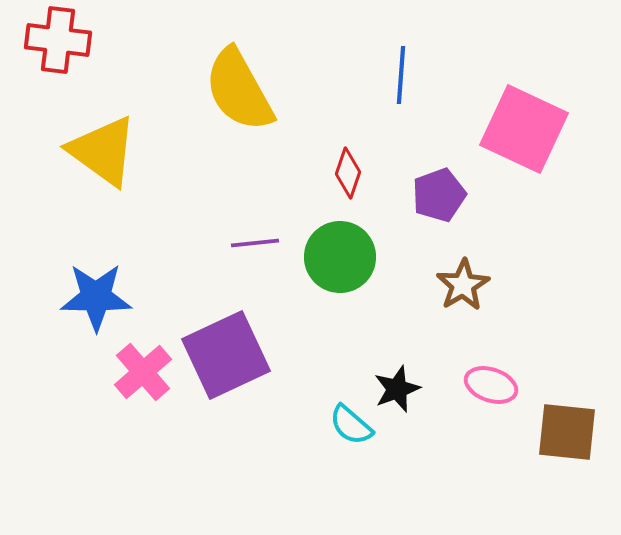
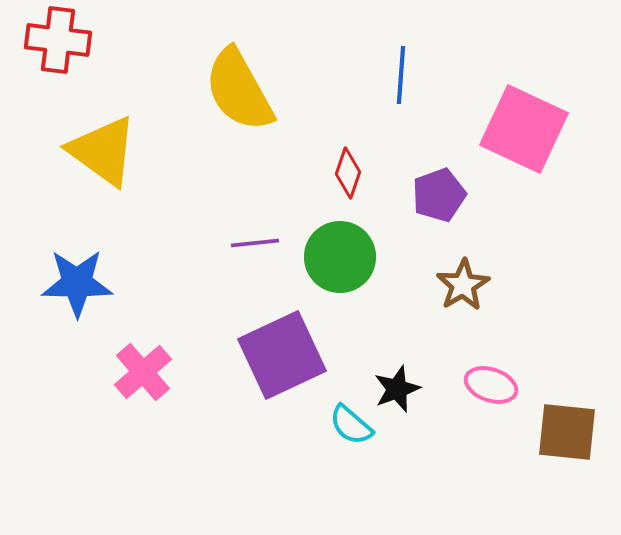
blue star: moved 19 px left, 14 px up
purple square: moved 56 px right
